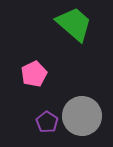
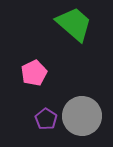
pink pentagon: moved 1 px up
purple pentagon: moved 1 px left, 3 px up
